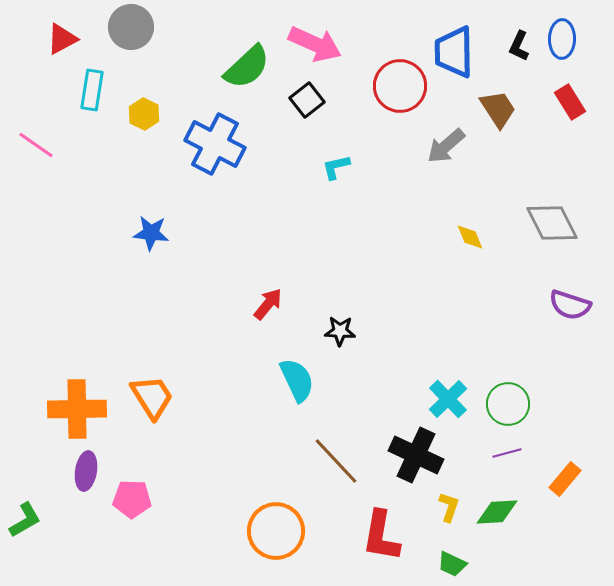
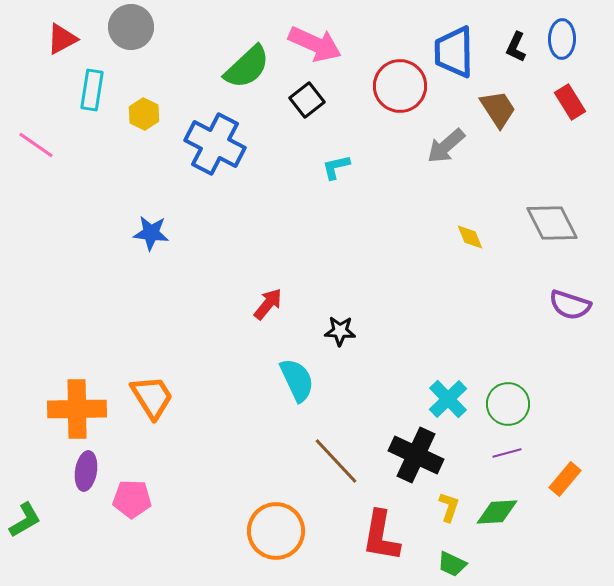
black L-shape: moved 3 px left, 1 px down
